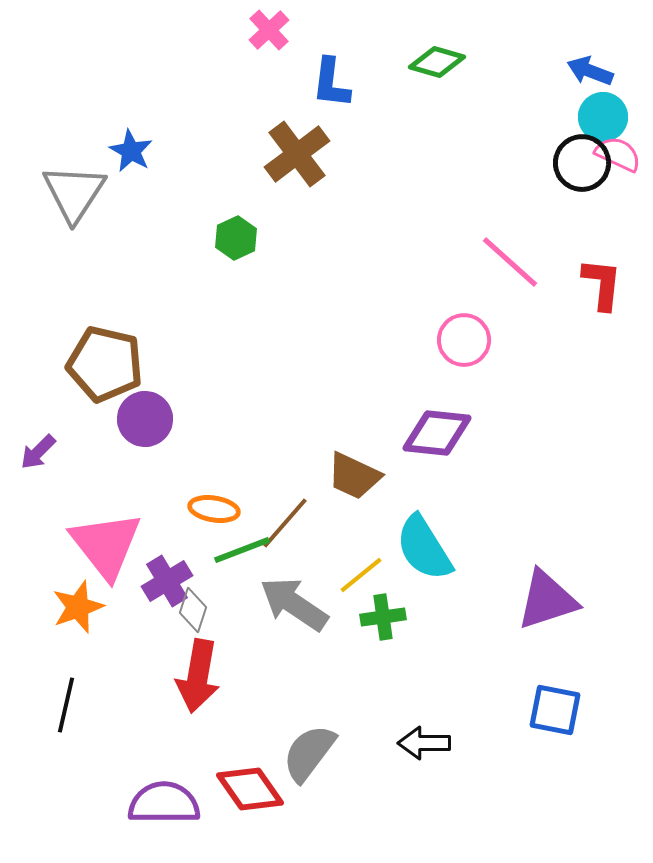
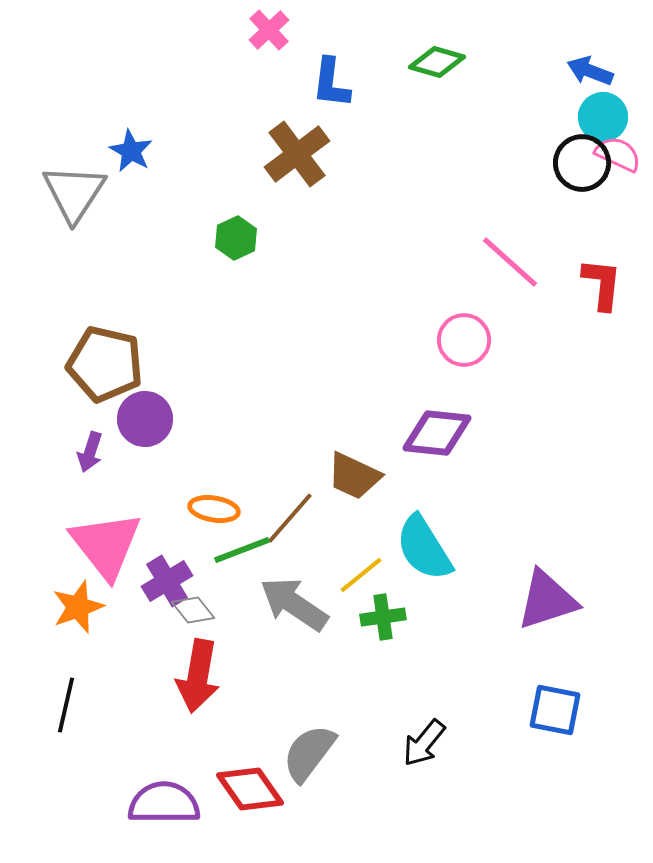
purple arrow: moved 52 px right; rotated 27 degrees counterclockwise
brown line: moved 5 px right, 5 px up
gray diamond: rotated 57 degrees counterclockwise
black arrow: rotated 51 degrees counterclockwise
